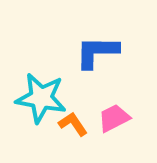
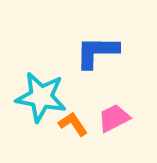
cyan star: moved 1 px up
